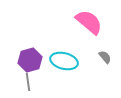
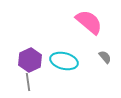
purple hexagon: rotated 10 degrees counterclockwise
